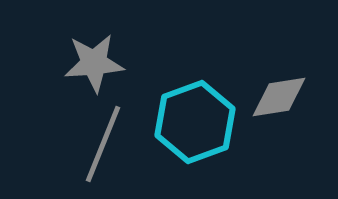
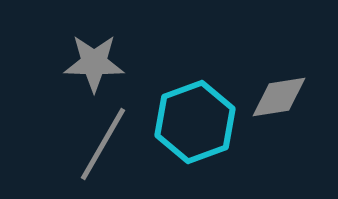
gray star: rotated 6 degrees clockwise
gray line: rotated 8 degrees clockwise
